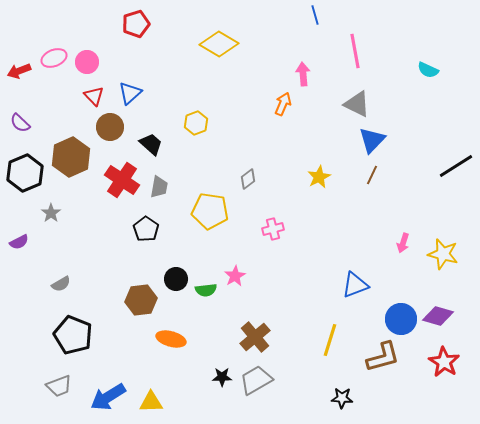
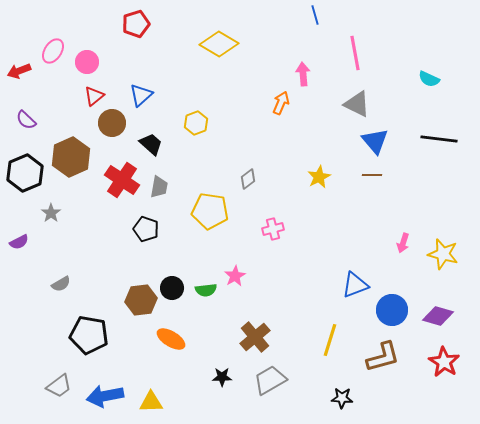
pink line at (355, 51): moved 2 px down
pink ellipse at (54, 58): moved 1 px left, 7 px up; rotated 35 degrees counterclockwise
cyan semicircle at (428, 70): moved 1 px right, 9 px down
blue triangle at (130, 93): moved 11 px right, 2 px down
red triangle at (94, 96): rotated 35 degrees clockwise
orange arrow at (283, 104): moved 2 px left, 1 px up
purple semicircle at (20, 123): moved 6 px right, 3 px up
brown circle at (110, 127): moved 2 px right, 4 px up
blue triangle at (372, 140): moved 3 px right, 1 px down; rotated 24 degrees counterclockwise
black line at (456, 166): moved 17 px left, 27 px up; rotated 39 degrees clockwise
brown line at (372, 175): rotated 66 degrees clockwise
black pentagon at (146, 229): rotated 15 degrees counterclockwise
black circle at (176, 279): moved 4 px left, 9 px down
blue circle at (401, 319): moved 9 px left, 9 px up
black pentagon at (73, 335): moved 16 px right; rotated 12 degrees counterclockwise
orange ellipse at (171, 339): rotated 16 degrees clockwise
gray trapezoid at (256, 380): moved 14 px right
gray trapezoid at (59, 386): rotated 16 degrees counterclockwise
blue arrow at (108, 397): moved 3 px left, 1 px up; rotated 21 degrees clockwise
